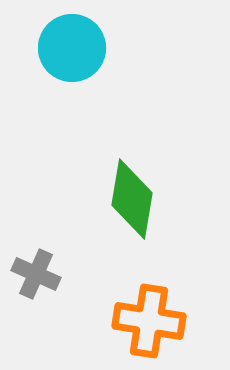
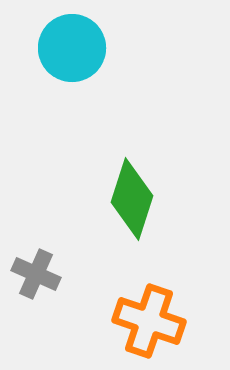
green diamond: rotated 8 degrees clockwise
orange cross: rotated 10 degrees clockwise
